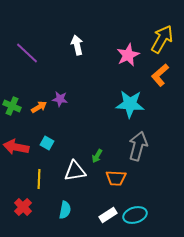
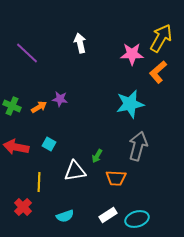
yellow arrow: moved 1 px left, 1 px up
white arrow: moved 3 px right, 2 px up
pink star: moved 4 px right, 1 px up; rotated 25 degrees clockwise
orange L-shape: moved 2 px left, 3 px up
cyan star: rotated 16 degrees counterclockwise
cyan square: moved 2 px right, 1 px down
yellow line: moved 3 px down
cyan semicircle: moved 6 px down; rotated 60 degrees clockwise
cyan ellipse: moved 2 px right, 4 px down
